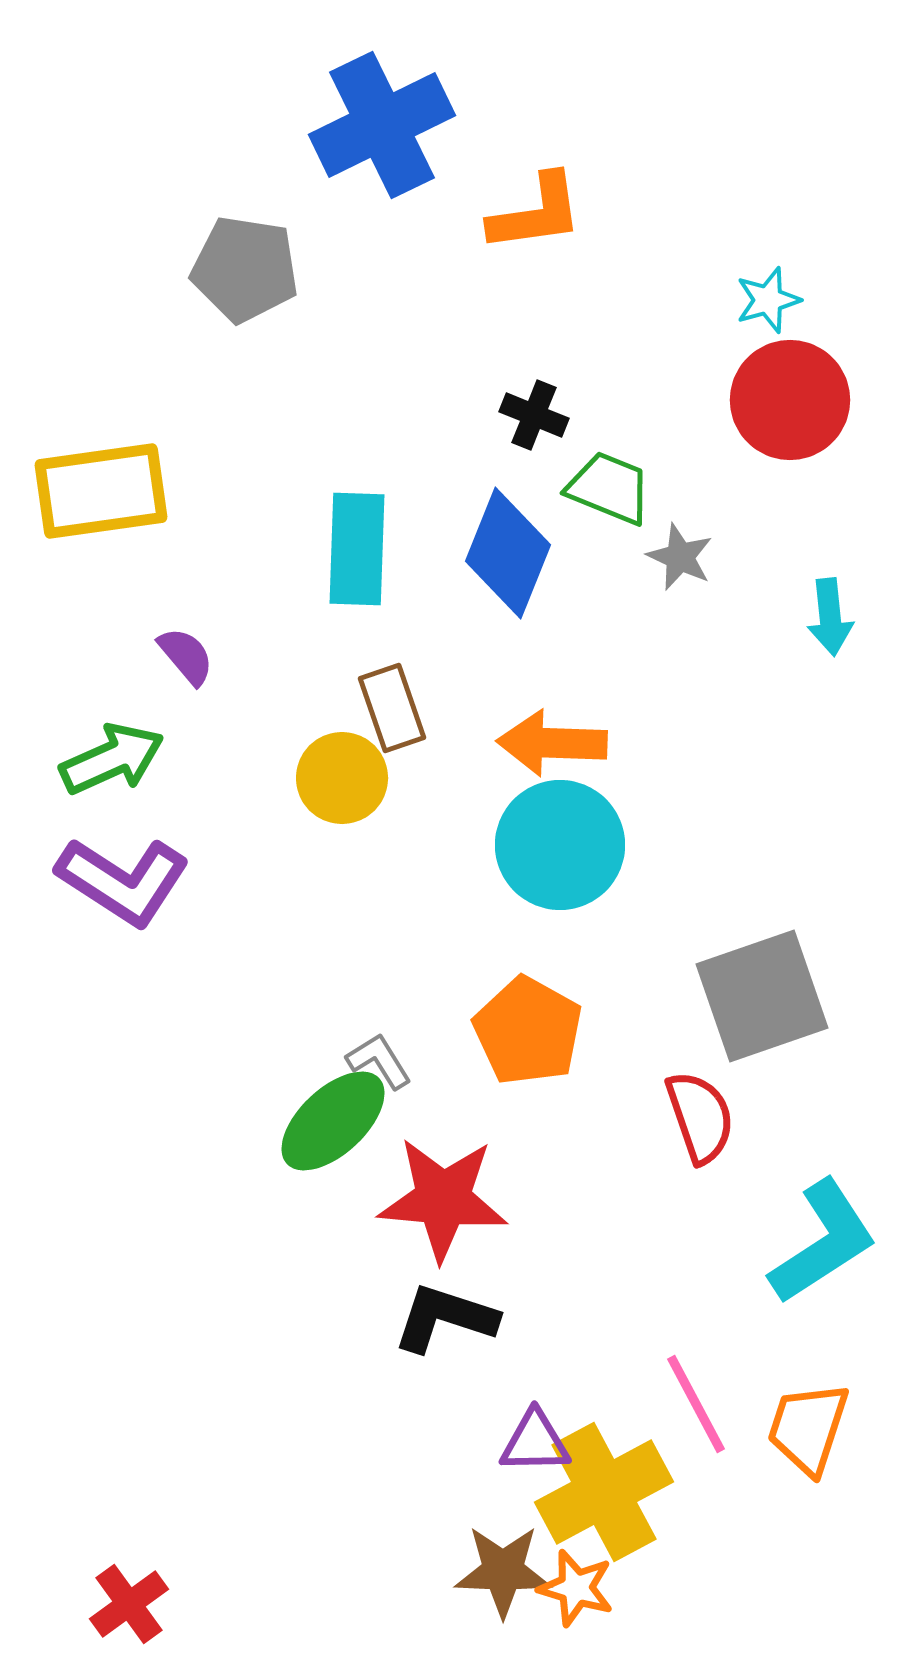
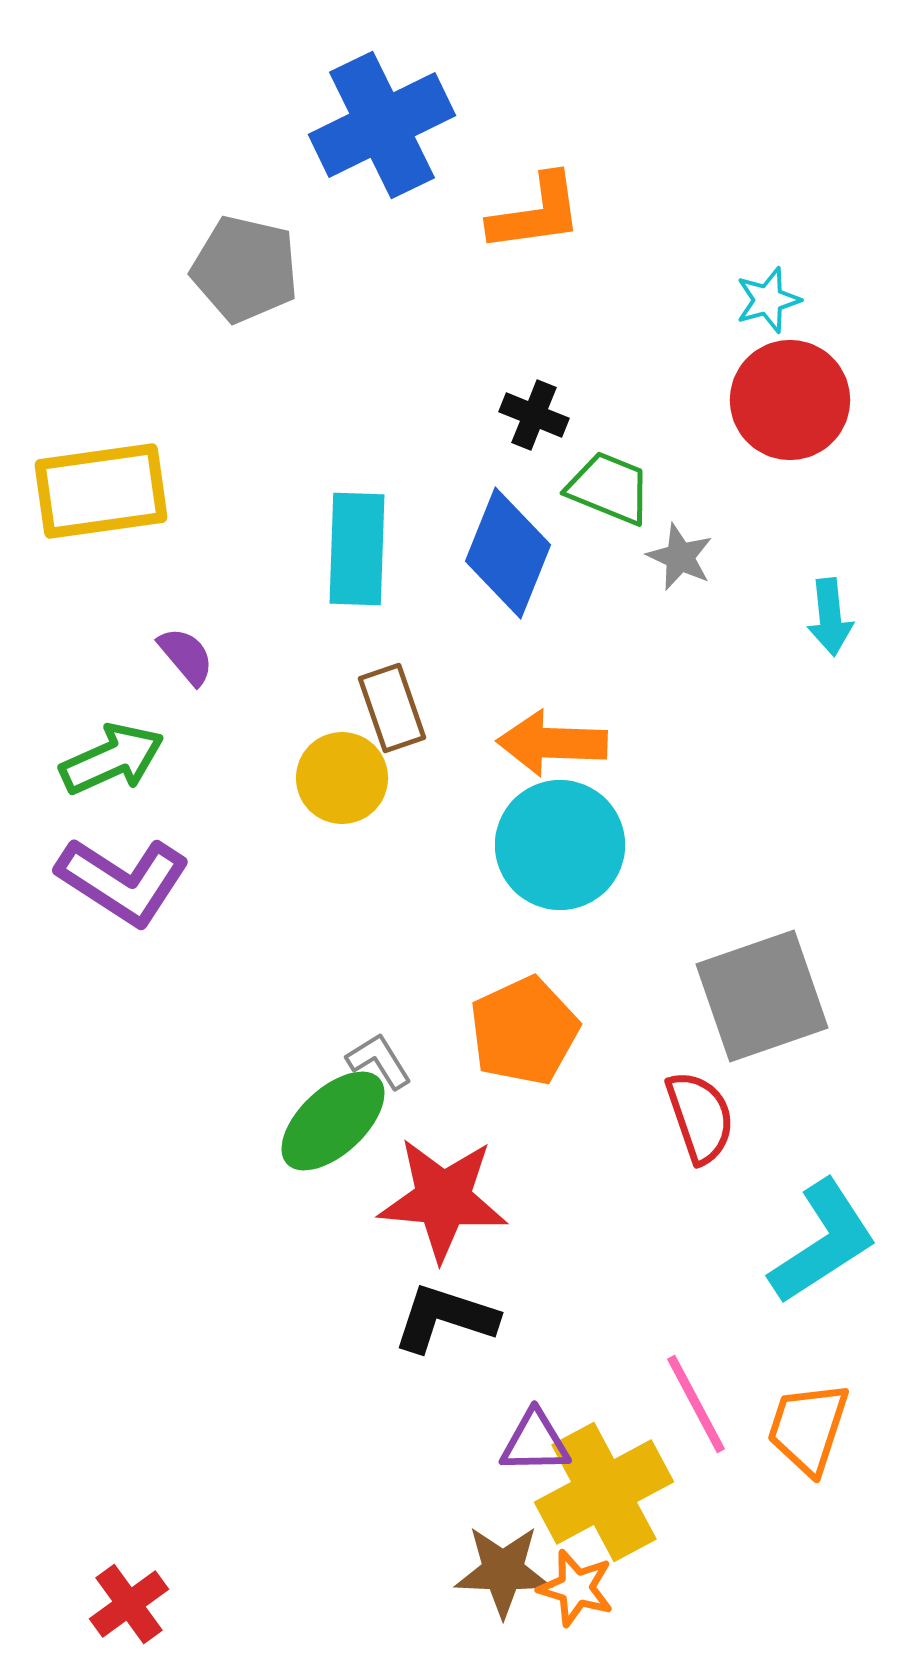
gray pentagon: rotated 4 degrees clockwise
orange pentagon: moved 4 px left; rotated 18 degrees clockwise
